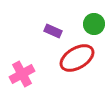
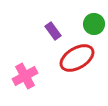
purple rectangle: rotated 30 degrees clockwise
pink cross: moved 3 px right, 2 px down
